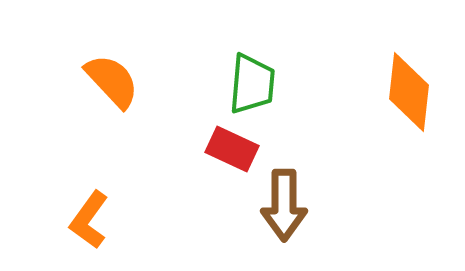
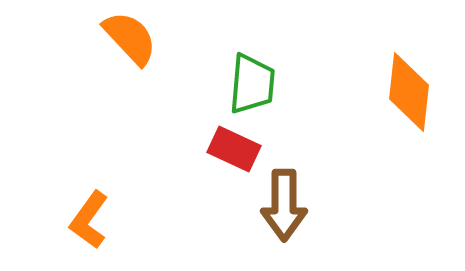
orange semicircle: moved 18 px right, 43 px up
red rectangle: moved 2 px right
